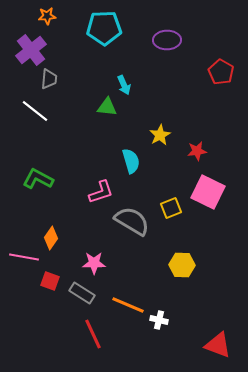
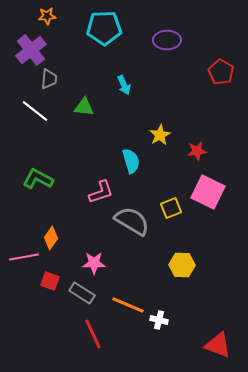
green triangle: moved 23 px left
pink line: rotated 20 degrees counterclockwise
